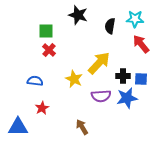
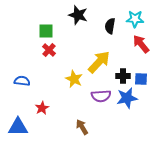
yellow arrow: moved 1 px up
blue semicircle: moved 13 px left
